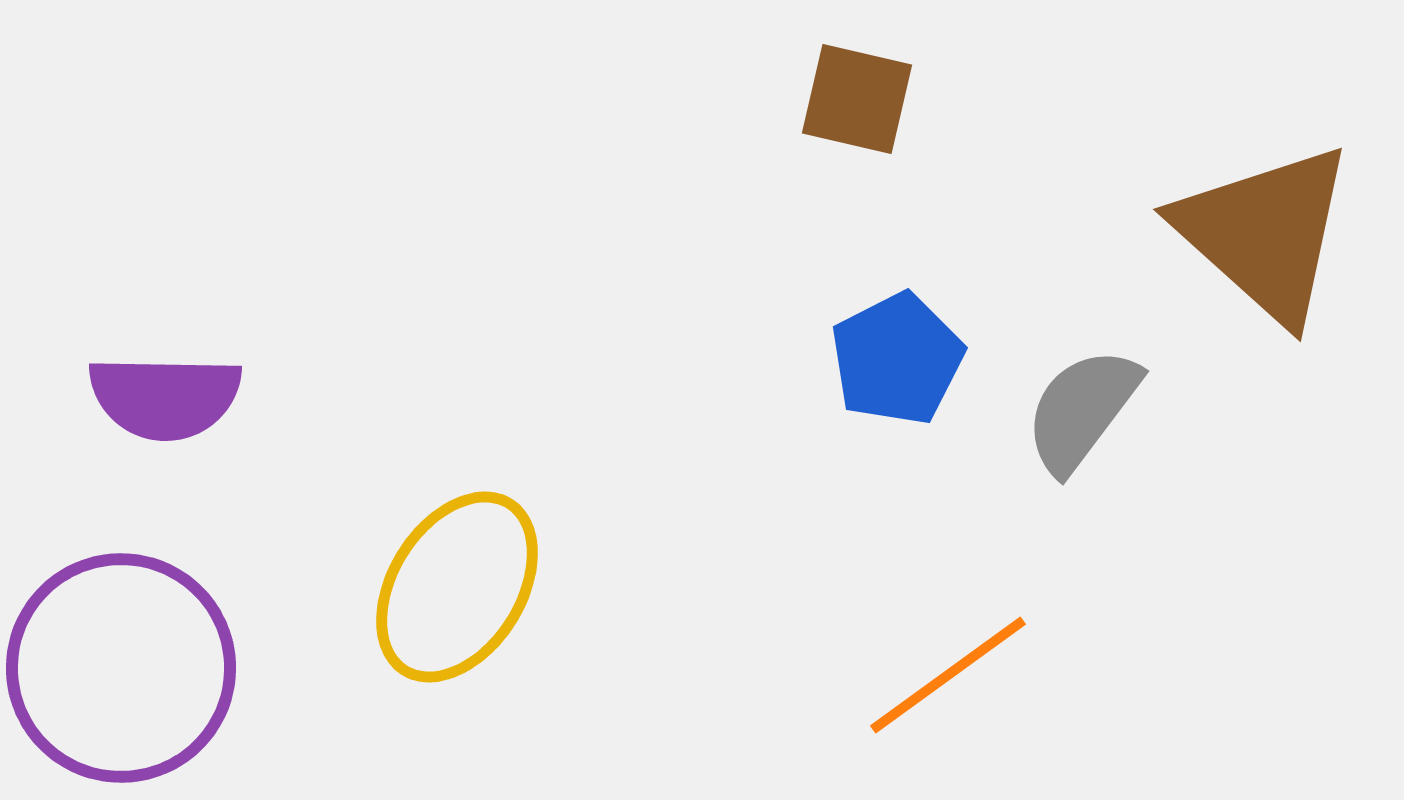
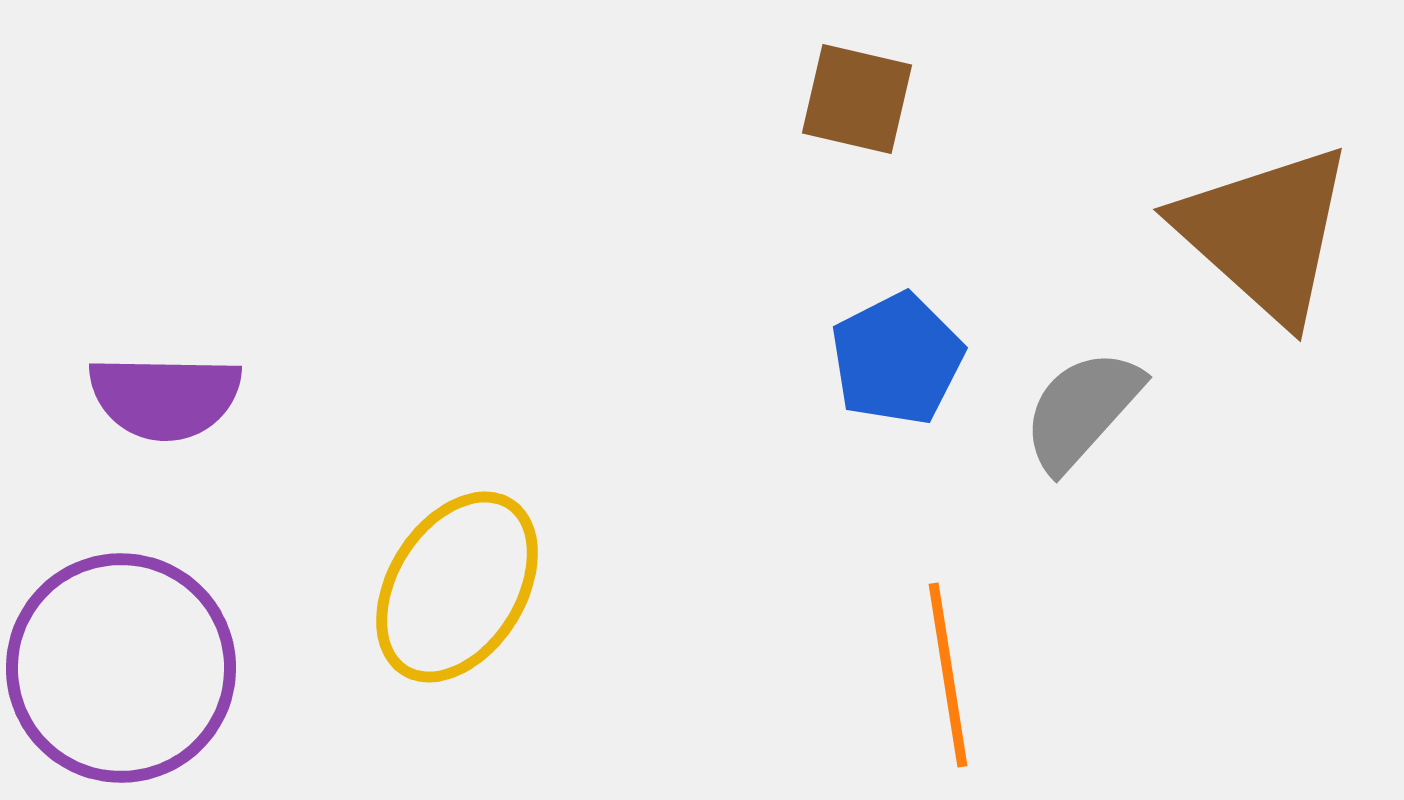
gray semicircle: rotated 5 degrees clockwise
orange line: rotated 63 degrees counterclockwise
